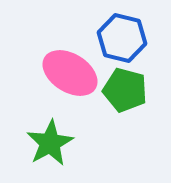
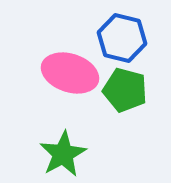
pink ellipse: rotated 14 degrees counterclockwise
green star: moved 13 px right, 11 px down
